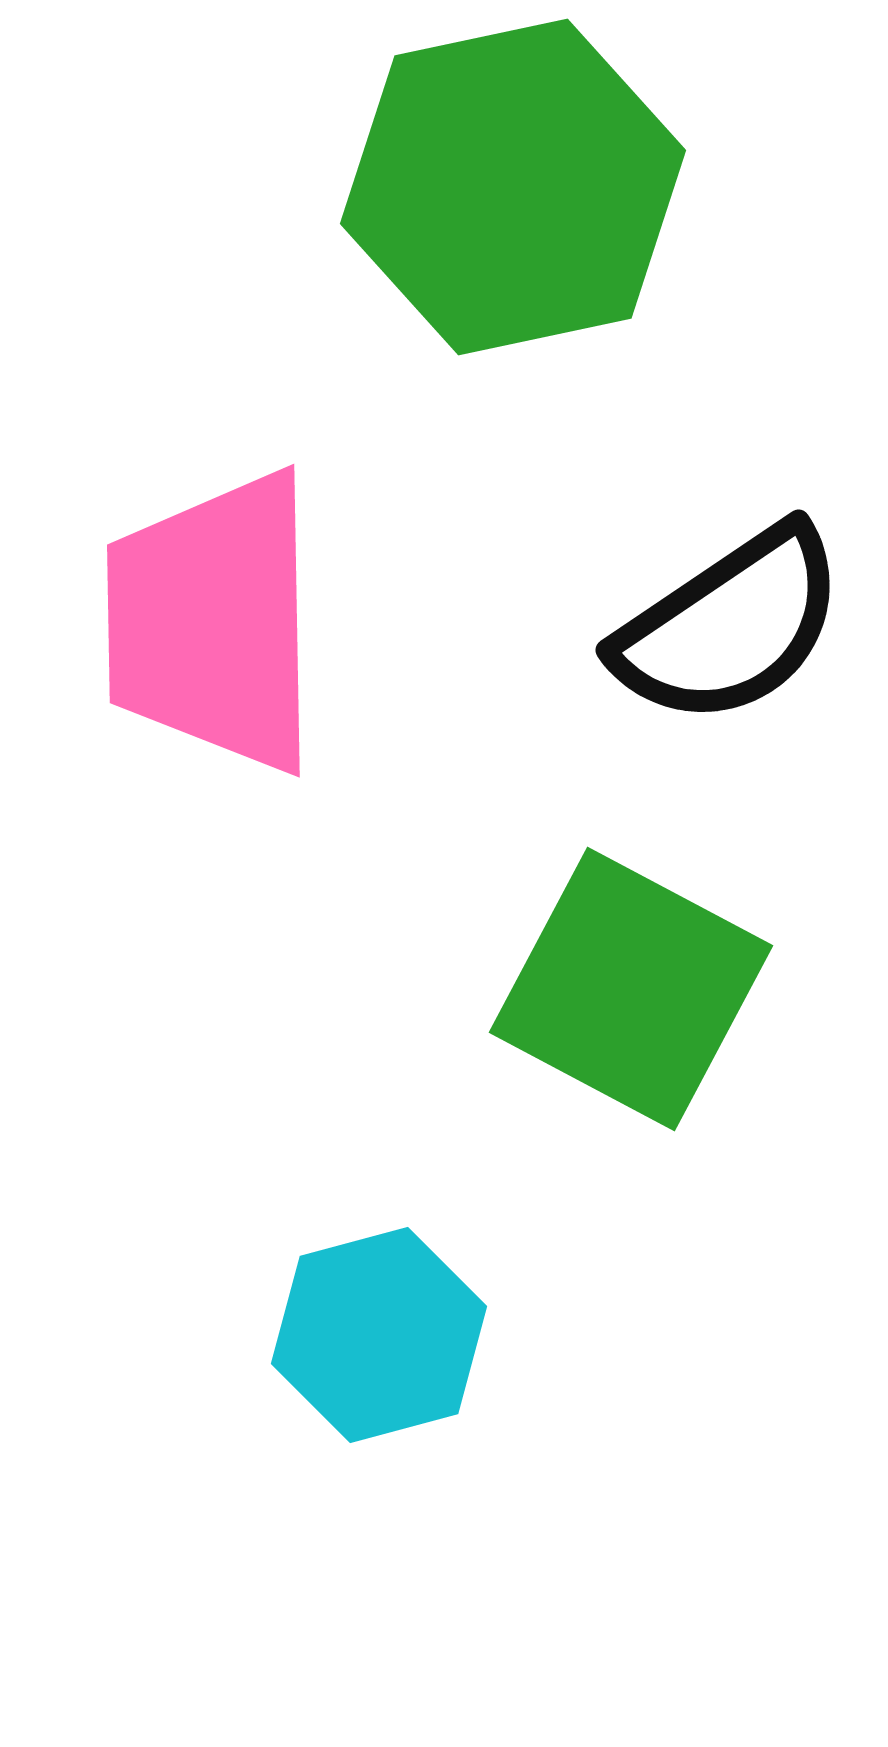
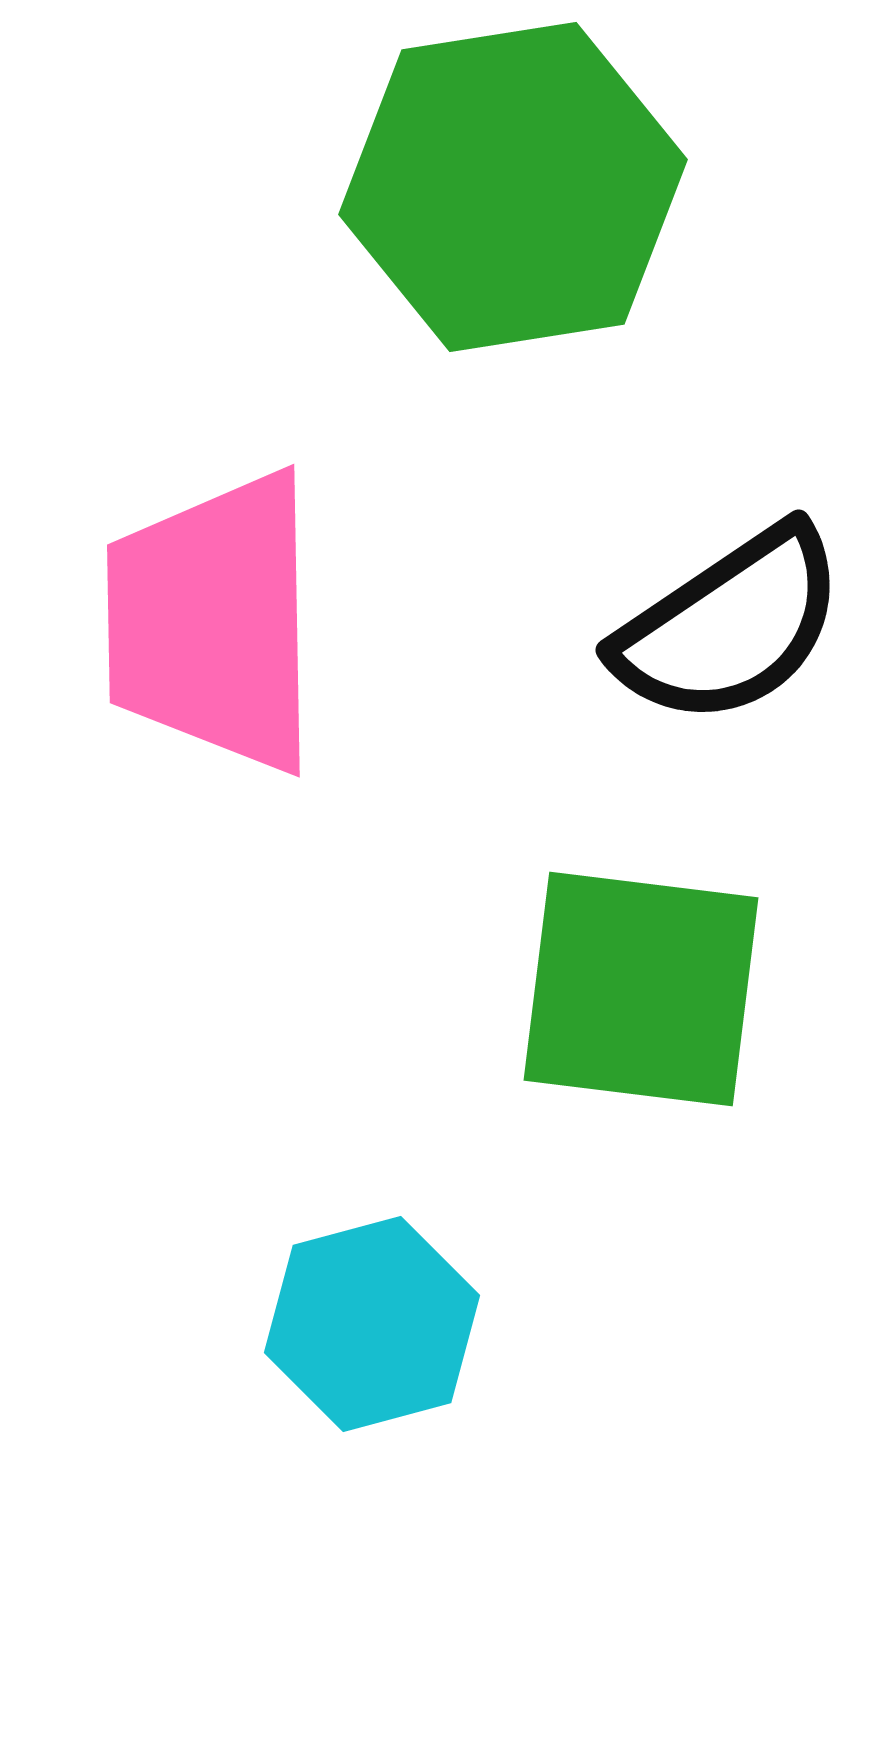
green hexagon: rotated 3 degrees clockwise
green square: moved 10 px right; rotated 21 degrees counterclockwise
cyan hexagon: moved 7 px left, 11 px up
